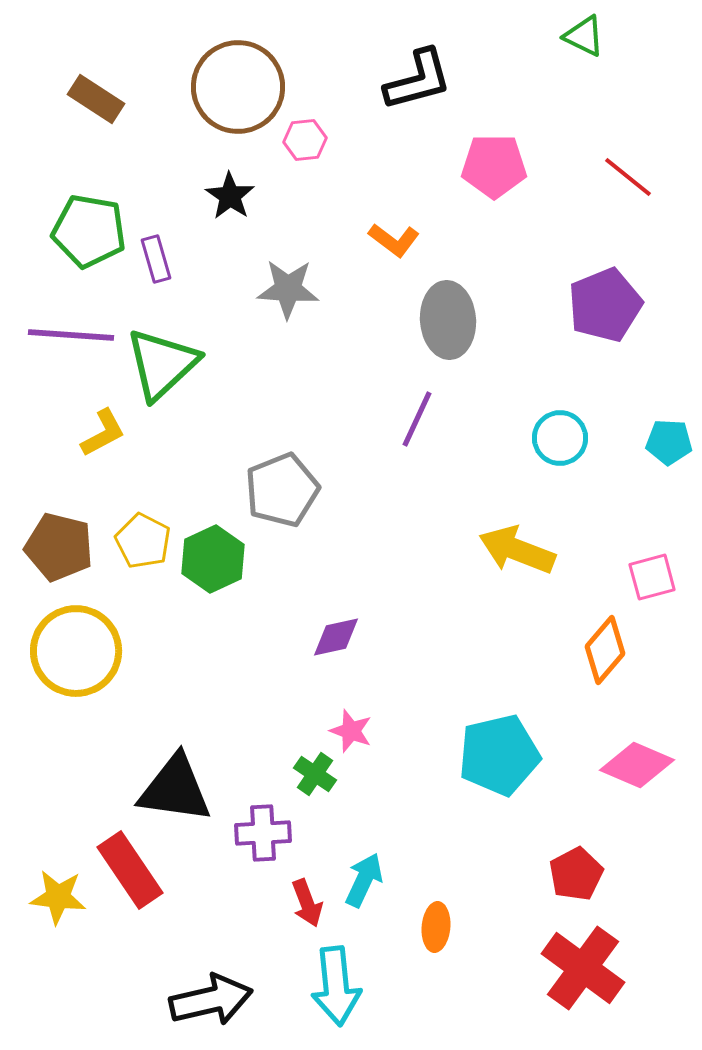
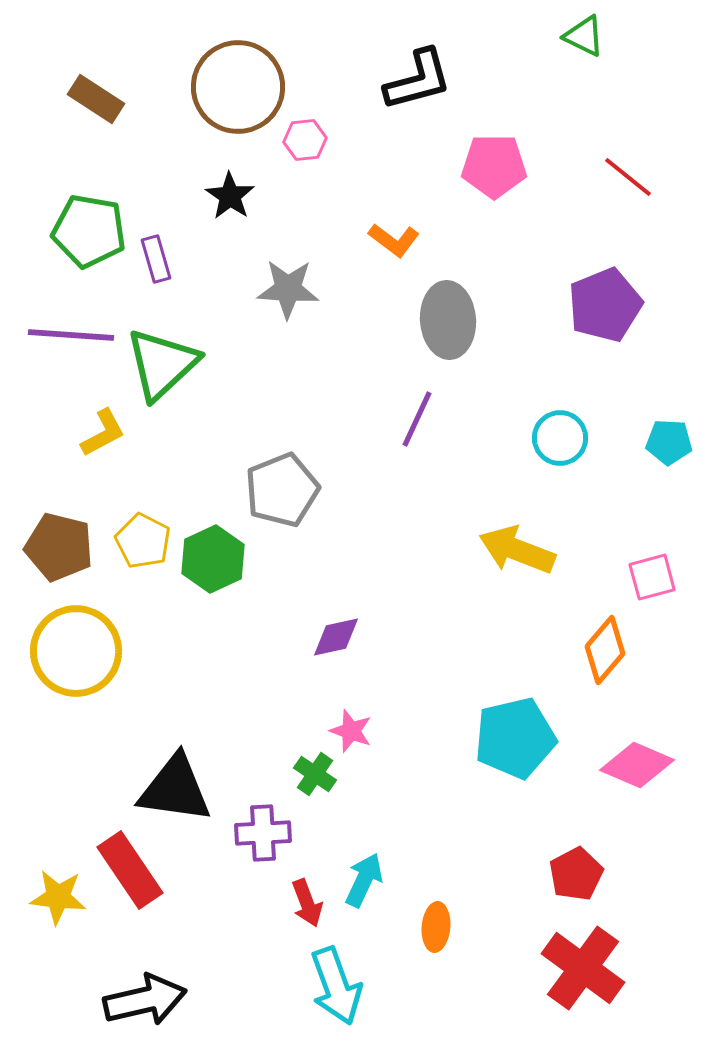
cyan pentagon at (499, 755): moved 16 px right, 17 px up
cyan arrow at (336, 986): rotated 14 degrees counterclockwise
black arrow at (211, 1000): moved 66 px left
